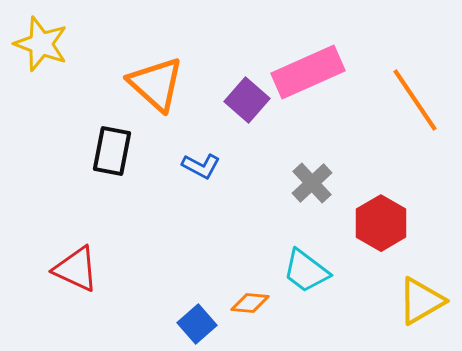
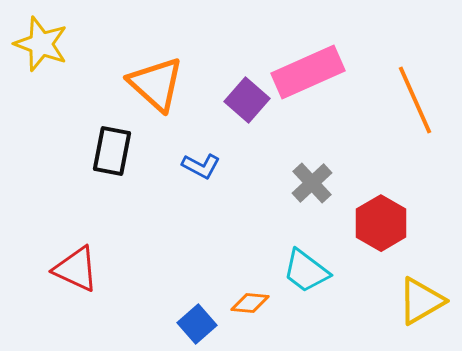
orange line: rotated 10 degrees clockwise
